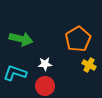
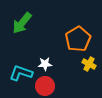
green arrow: moved 1 px right, 16 px up; rotated 115 degrees clockwise
yellow cross: moved 1 px up
cyan L-shape: moved 6 px right
